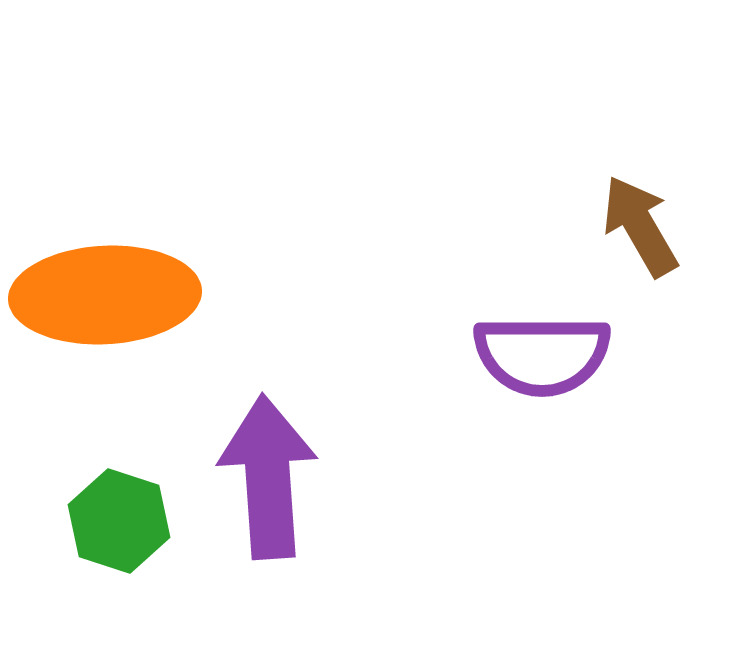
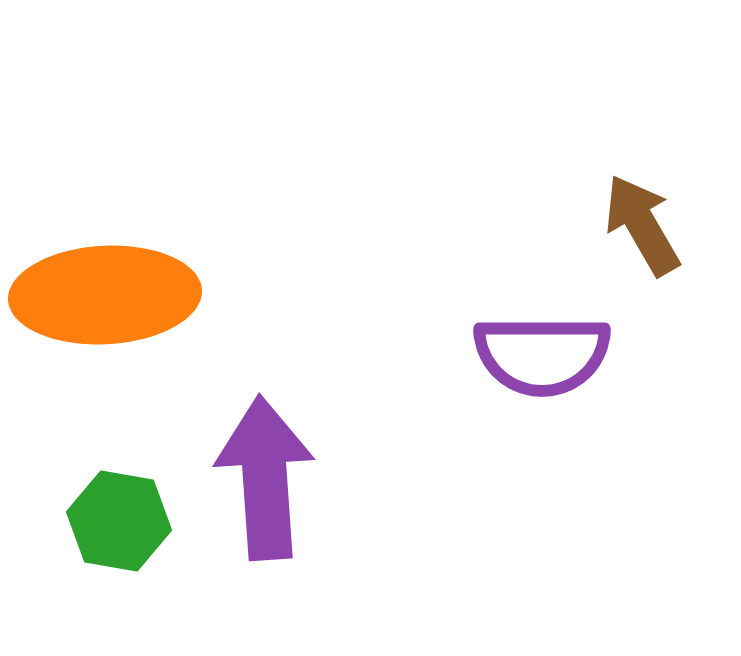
brown arrow: moved 2 px right, 1 px up
purple arrow: moved 3 px left, 1 px down
green hexagon: rotated 8 degrees counterclockwise
